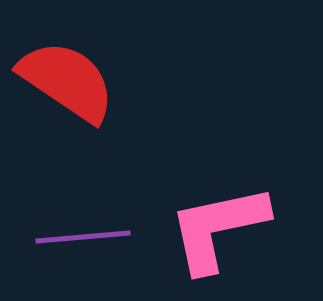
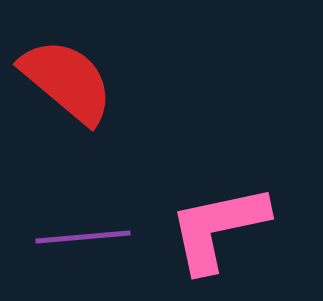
red semicircle: rotated 6 degrees clockwise
